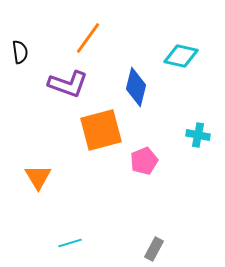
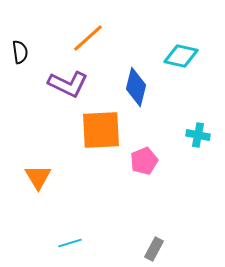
orange line: rotated 12 degrees clockwise
purple L-shape: rotated 6 degrees clockwise
orange square: rotated 12 degrees clockwise
